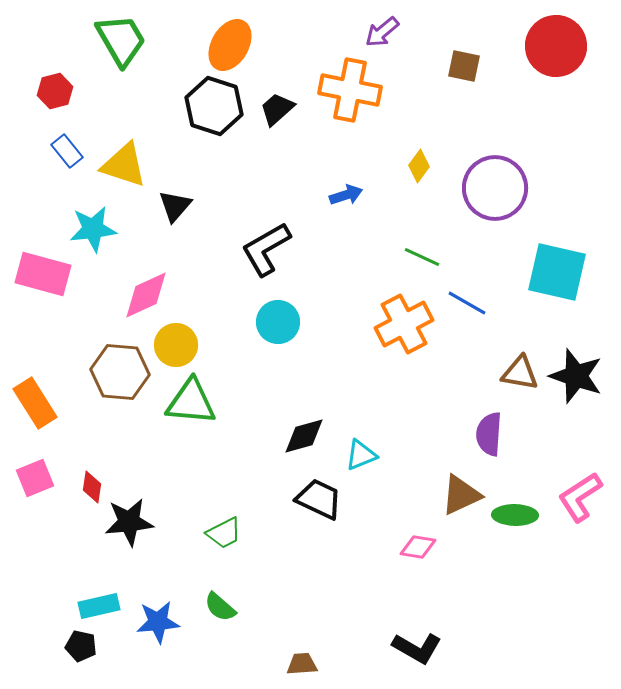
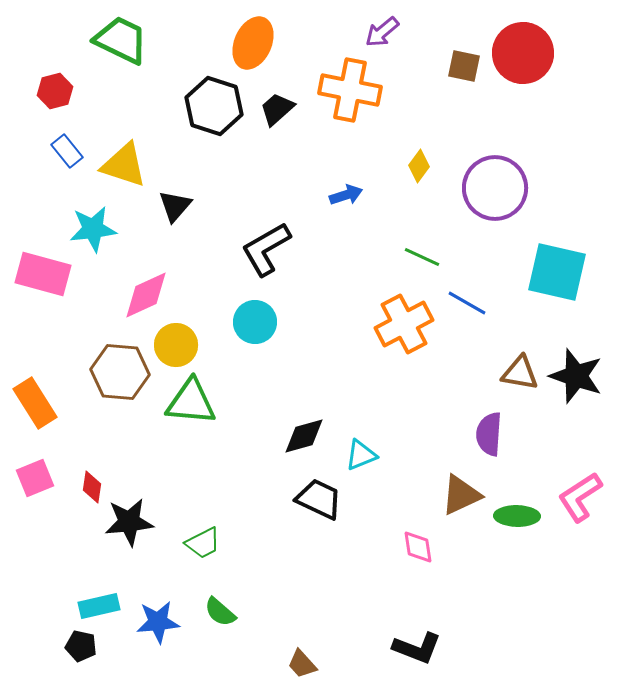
green trapezoid at (121, 40): rotated 34 degrees counterclockwise
orange ellipse at (230, 45): moved 23 px right, 2 px up; rotated 6 degrees counterclockwise
red circle at (556, 46): moved 33 px left, 7 px down
cyan circle at (278, 322): moved 23 px left
green ellipse at (515, 515): moved 2 px right, 1 px down
green trapezoid at (224, 533): moved 21 px left, 10 px down
pink diamond at (418, 547): rotated 72 degrees clockwise
green semicircle at (220, 607): moved 5 px down
black L-shape at (417, 648): rotated 9 degrees counterclockwise
brown trapezoid at (302, 664): rotated 128 degrees counterclockwise
